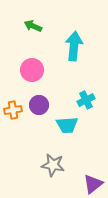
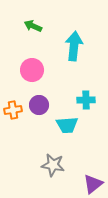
cyan cross: rotated 24 degrees clockwise
